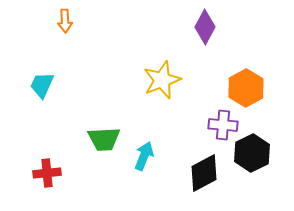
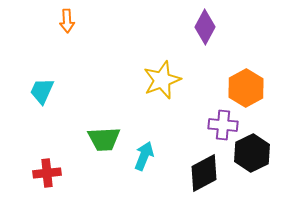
orange arrow: moved 2 px right
cyan trapezoid: moved 6 px down
